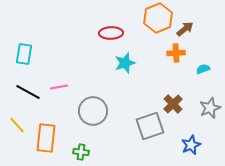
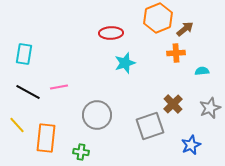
cyan semicircle: moved 1 px left, 2 px down; rotated 16 degrees clockwise
gray circle: moved 4 px right, 4 px down
